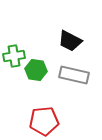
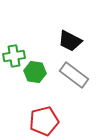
green hexagon: moved 1 px left, 2 px down
gray rectangle: rotated 24 degrees clockwise
red pentagon: rotated 8 degrees counterclockwise
